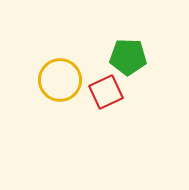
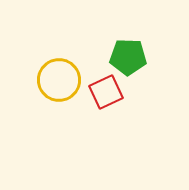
yellow circle: moved 1 px left
